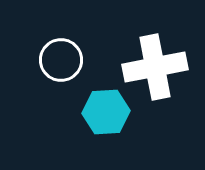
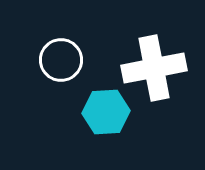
white cross: moved 1 px left, 1 px down
